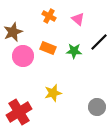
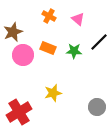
pink circle: moved 1 px up
